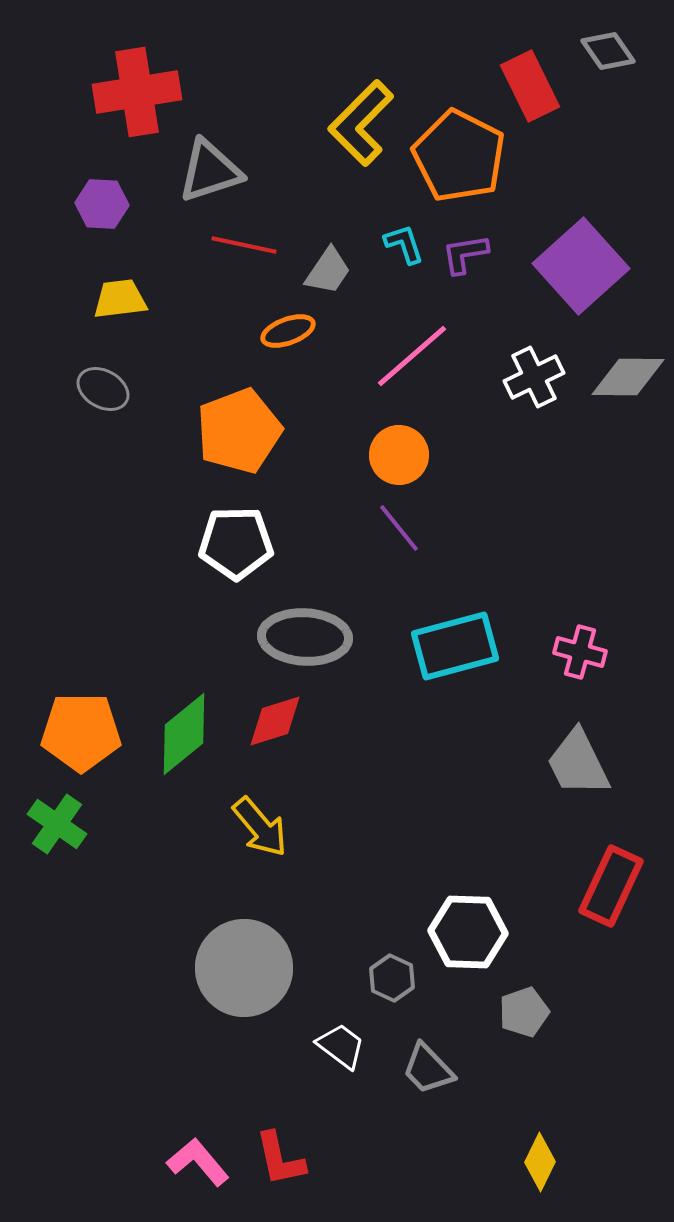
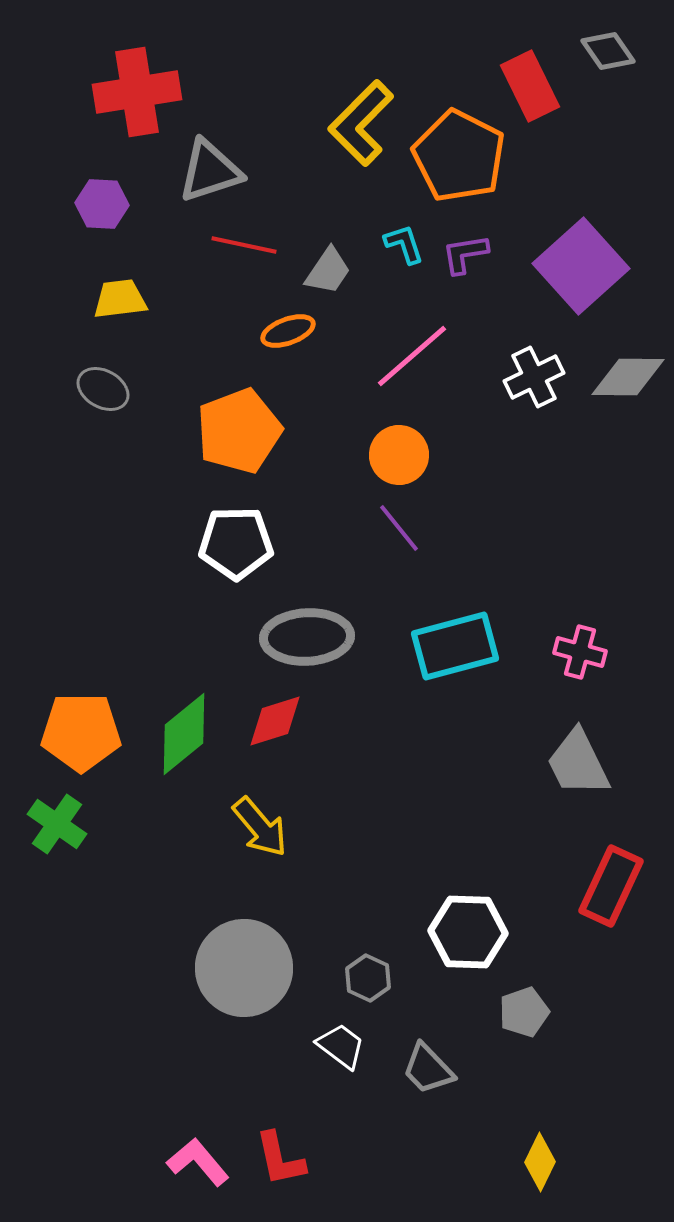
gray ellipse at (305, 637): moved 2 px right; rotated 6 degrees counterclockwise
gray hexagon at (392, 978): moved 24 px left
